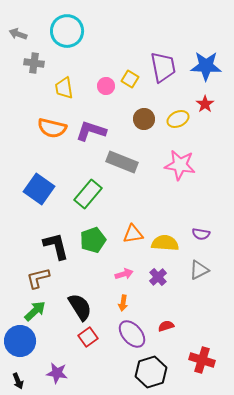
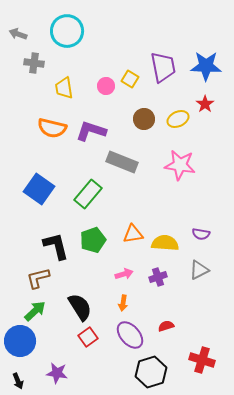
purple cross: rotated 24 degrees clockwise
purple ellipse: moved 2 px left, 1 px down
